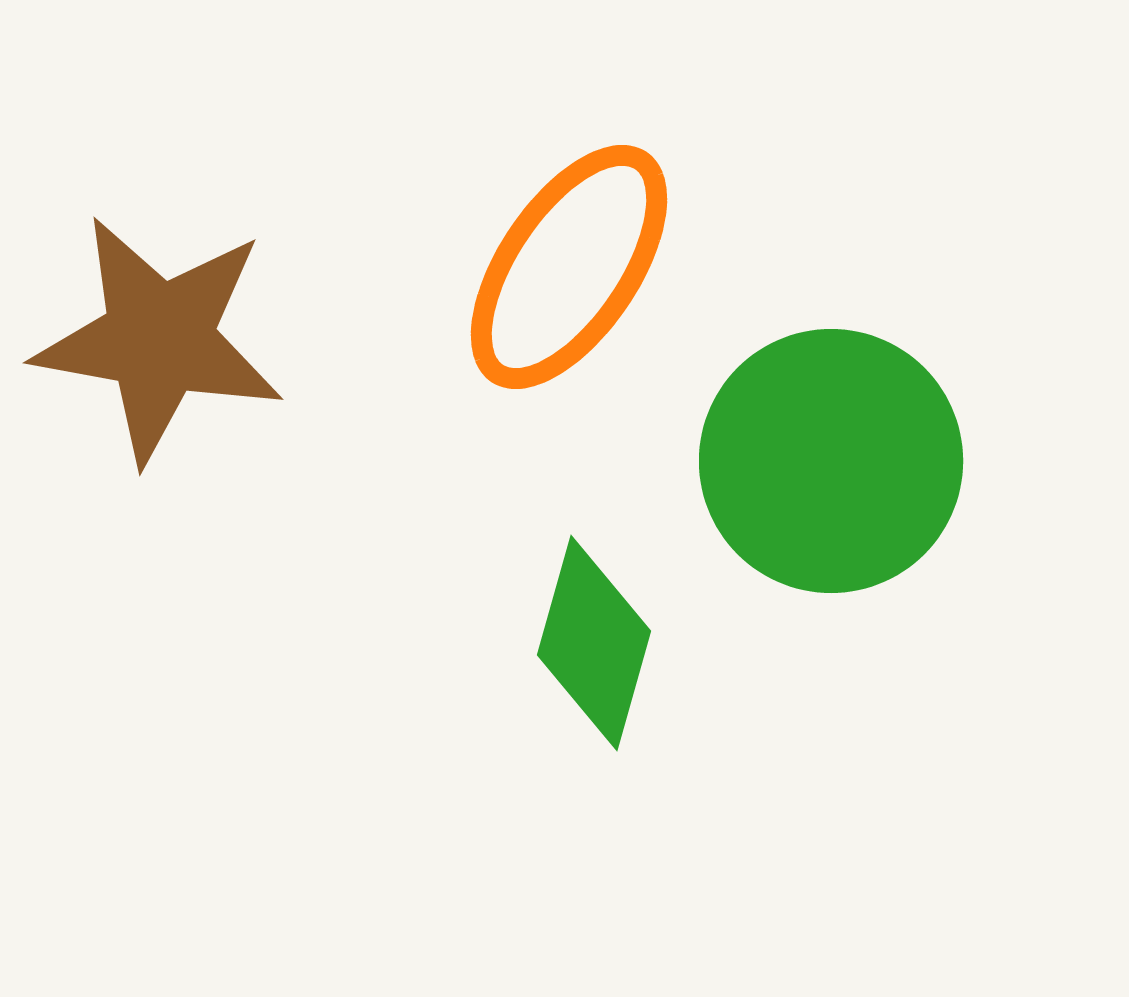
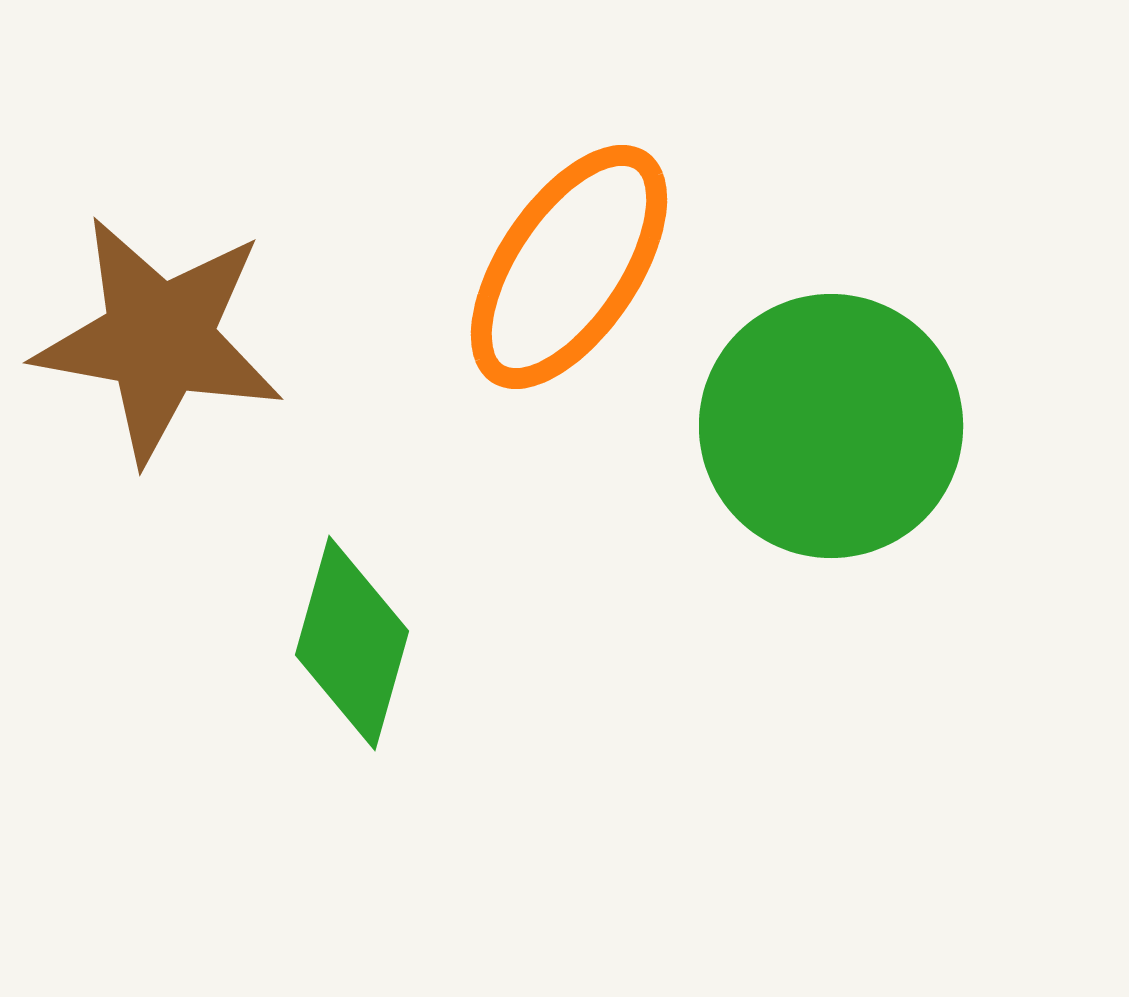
green circle: moved 35 px up
green diamond: moved 242 px left
